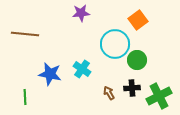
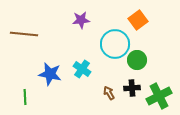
purple star: moved 7 px down
brown line: moved 1 px left
